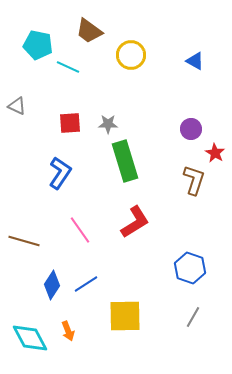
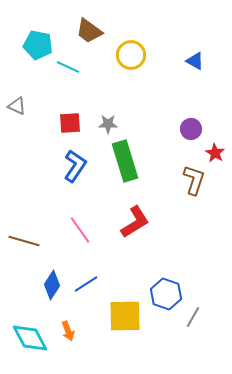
blue L-shape: moved 15 px right, 7 px up
blue hexagon: moved 24 px left, 26 px down
